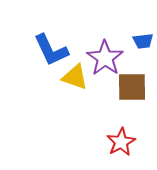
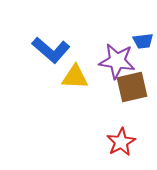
blue L-shape: rotated 24 degrees counterclockwise
purple star: moved 12 px right, 3 px down; rotated 27 degrees counterclockwise
yellow triangle: rotated 16 degrees counterclockwise
brown square: rotated 12 degrees counterclockwise
